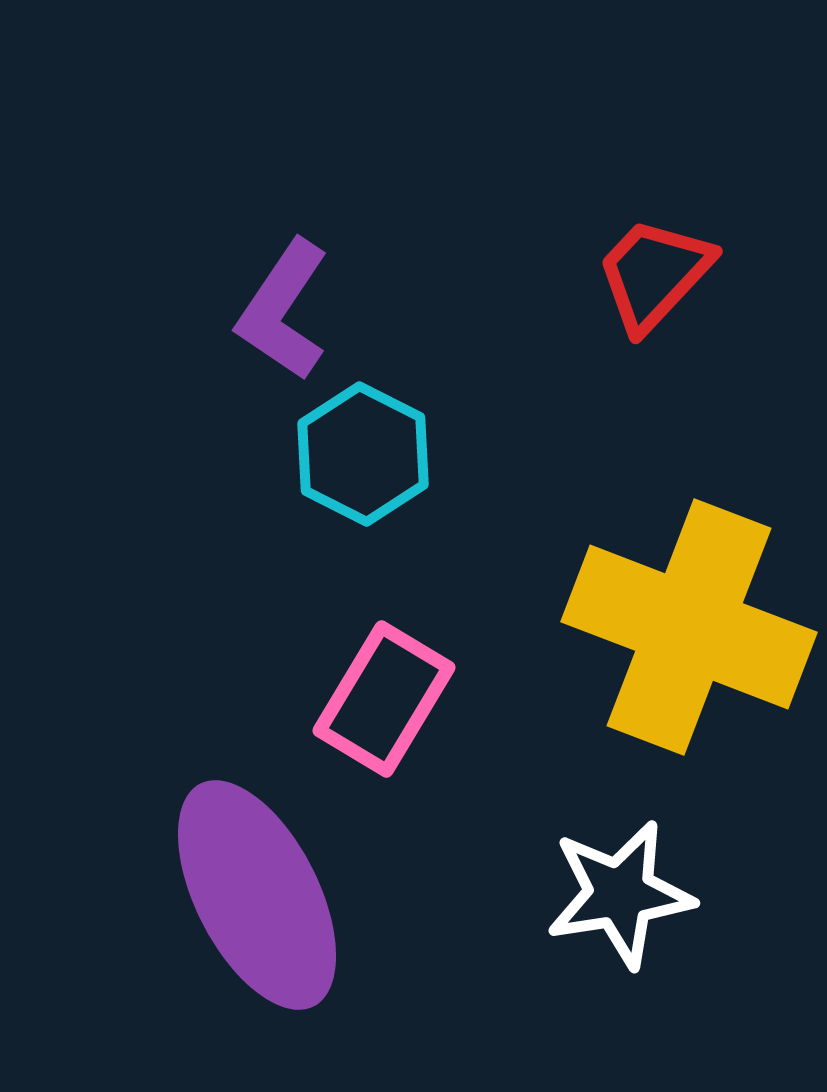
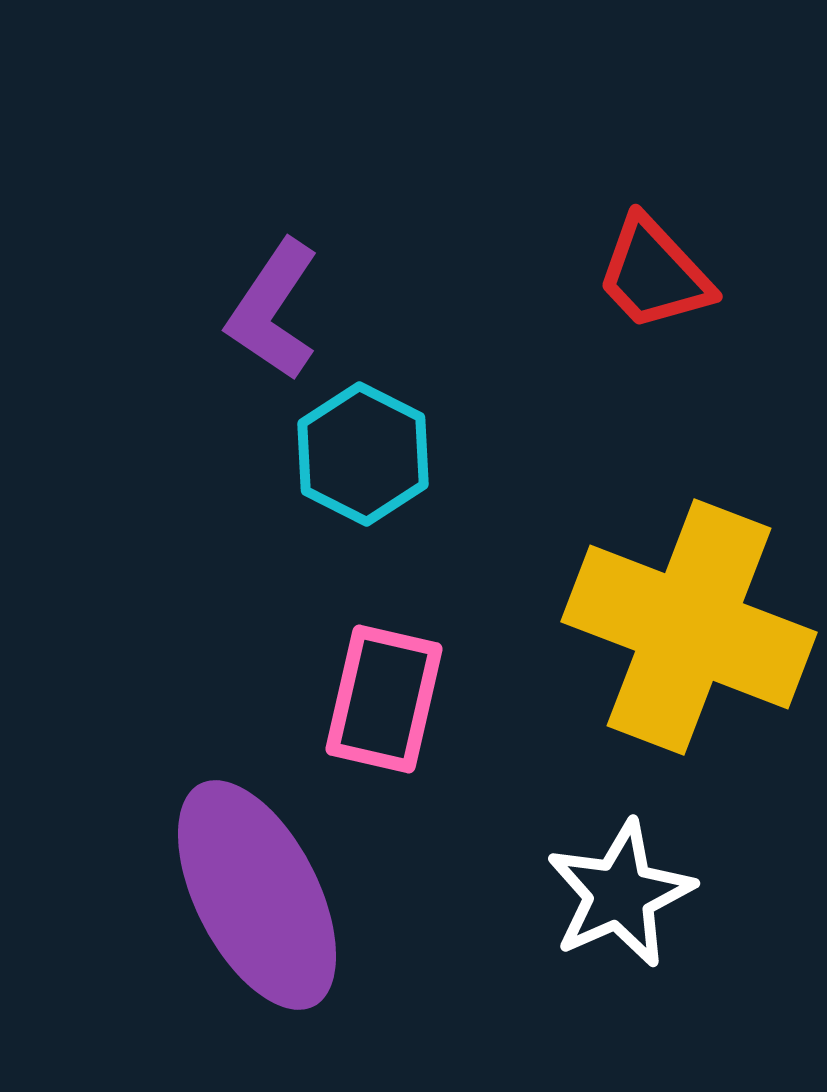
red trapezoid: rotated 86 degrees counterclockwise
purple L-shape: moved 10 px left
pink rectangle: rotated 18 degrees counterclockwise
white star: rotated 15 degrees counterclockwise
